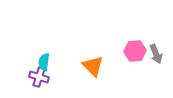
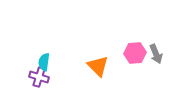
pink hexagon: moved 2 px down
orange triangle: moved 5 px right
